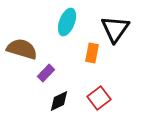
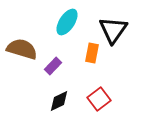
cyan ellipse: rotated 12 degrees clockwise
black triangle: moved 2 px left, 1 px down
purple rectangle: moved 7 px right, 7 px up
red square: moved 1 px down
